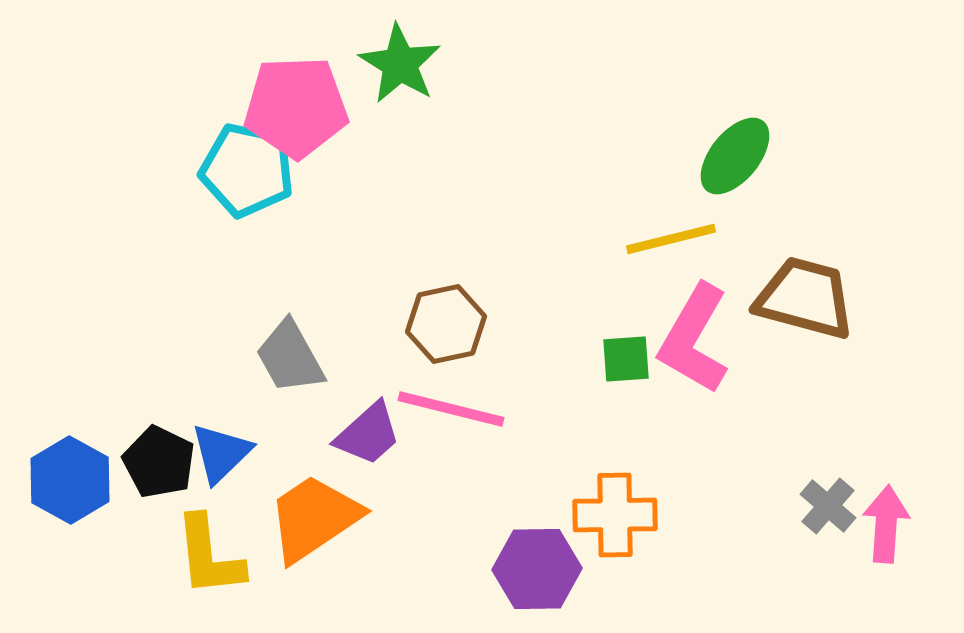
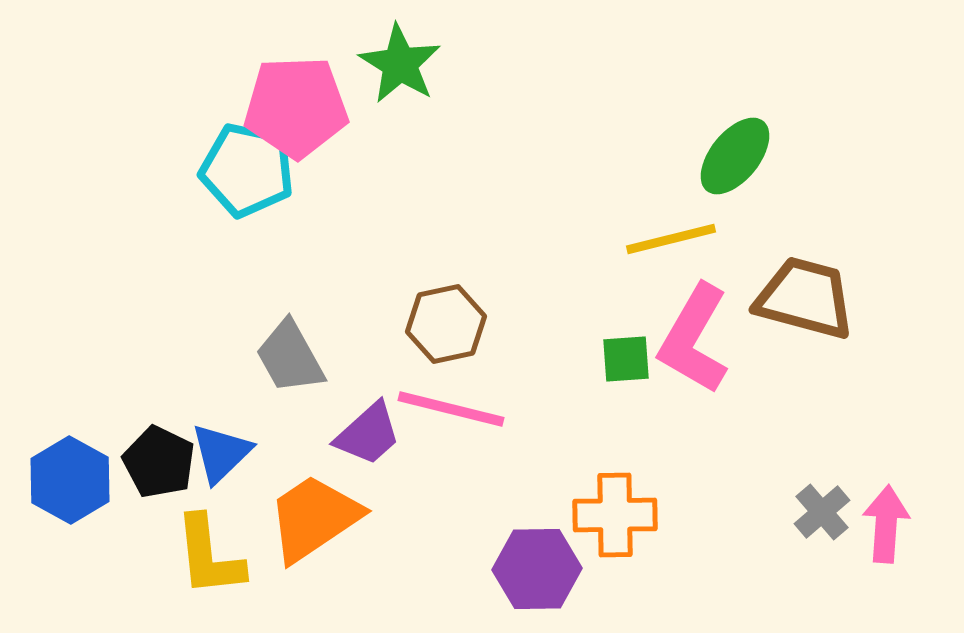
gray cross: moved 6 px left, 6 px down; rotated 8 degrees clockwise
